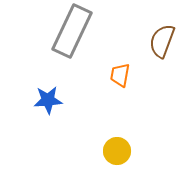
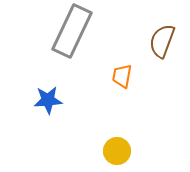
orange trapezoid: moved 2 px right, 1 px down
